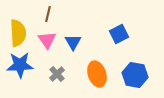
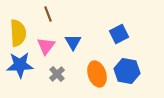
brown line: rotated 35 degrees counterclockwise
pink triangle: moved 1 px left, 6 px down; rotated 12 degrees clockwise
blue hexagon: moved 8 px left, 4 px up
